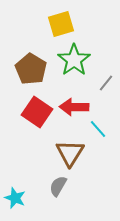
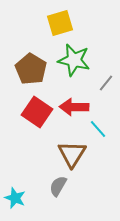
yellow square: moved 1 px left, 1 px up
green star: rotated 24 degrees counterclockwise
brown triangle: moved 2 px right, 1 px down
